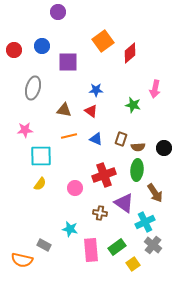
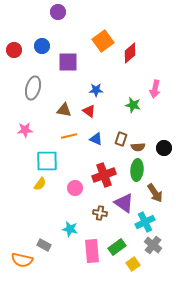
red triangle: moved 2 px left
cyan square: moved 6 px right, 5 px down
pink rectangle: moved 1 px right, 1 px down
